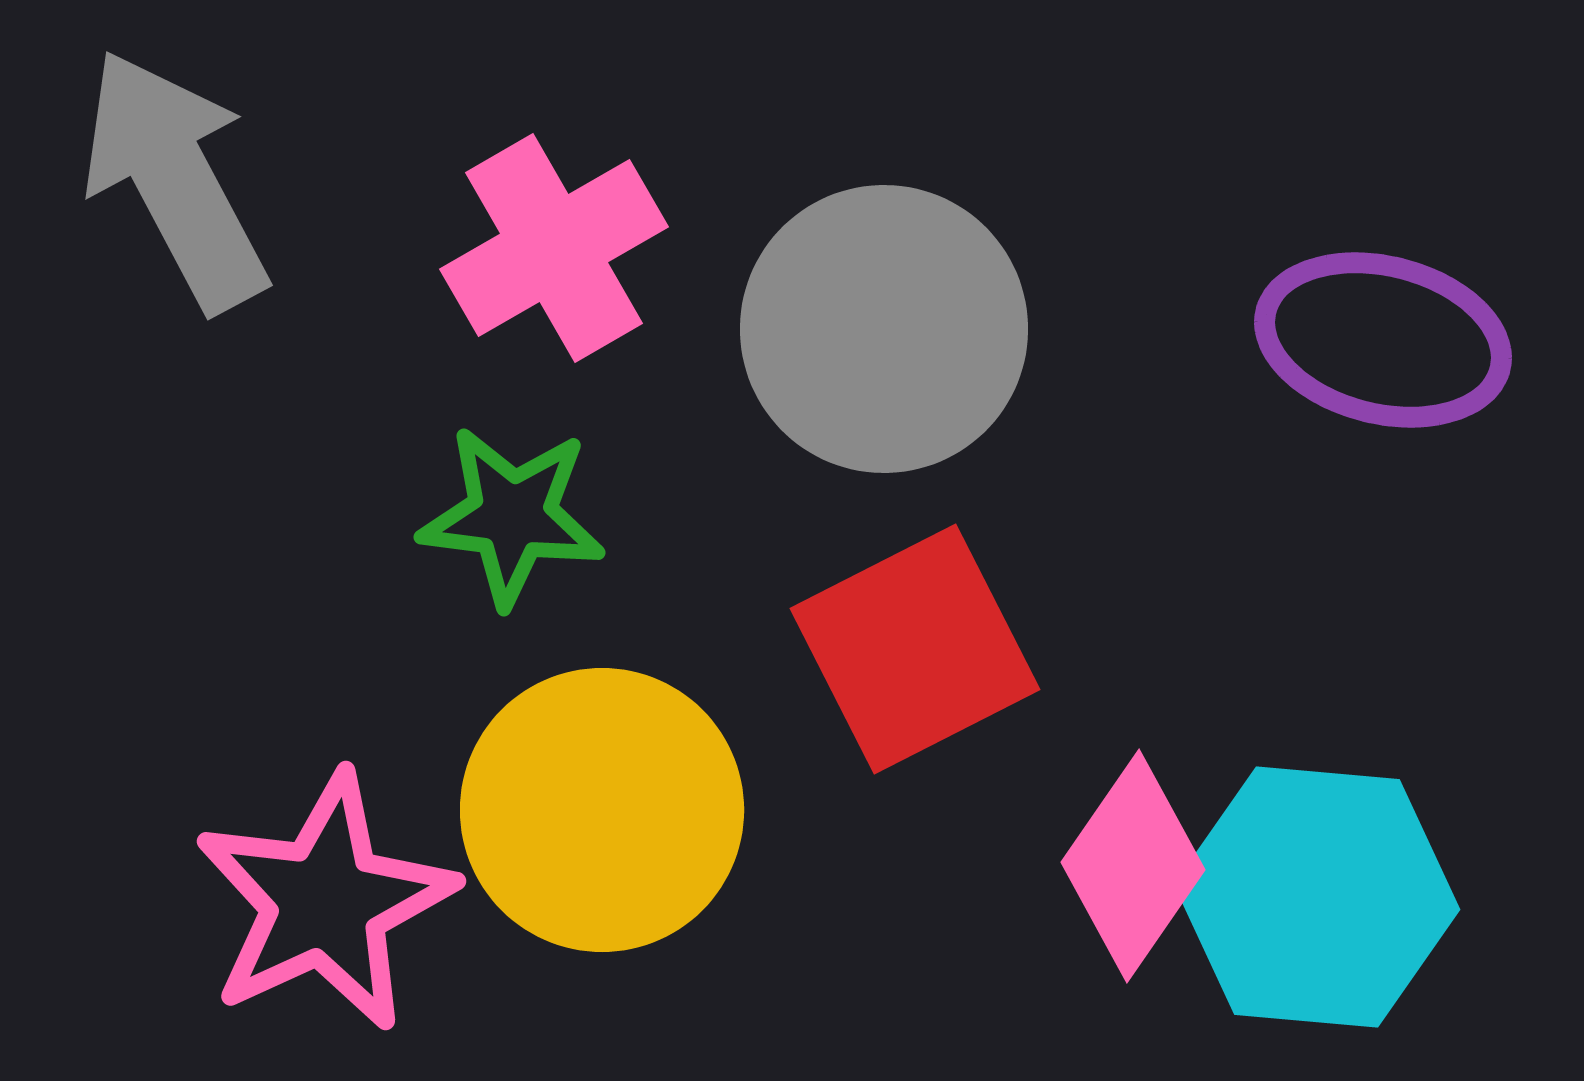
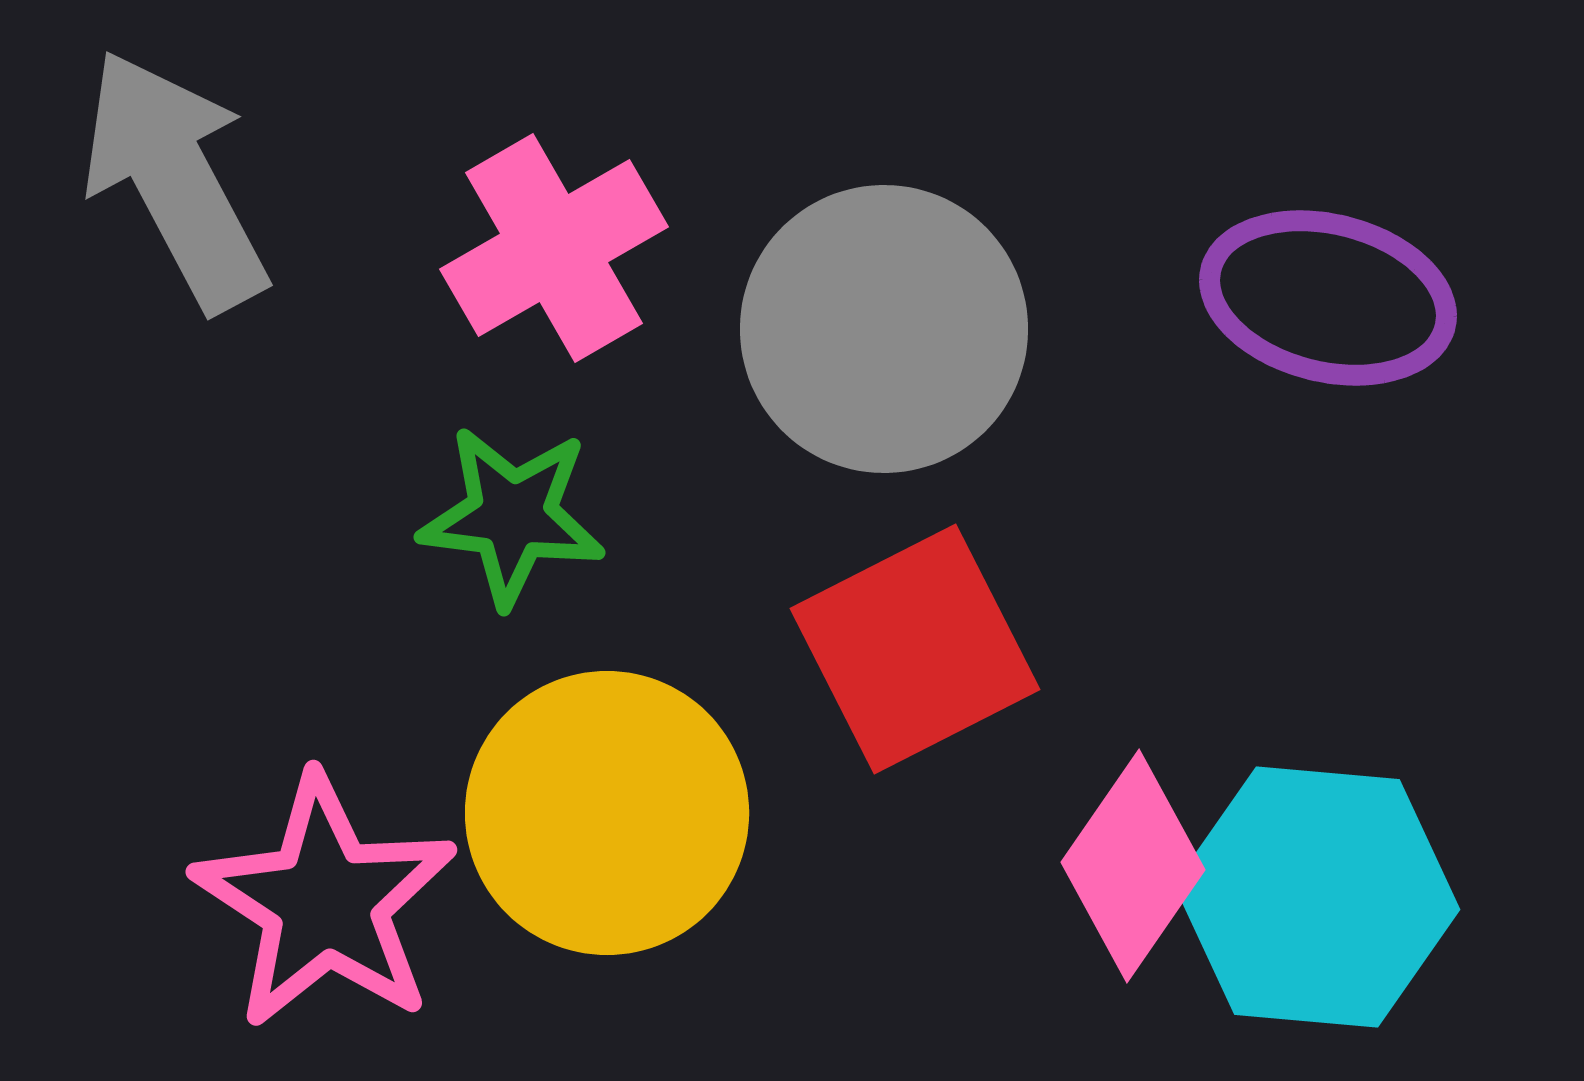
purple ellipse: moved 55 px left, 42 px up
yellow circle: moved 5 px right, 3 px down
pink star: rotated 14 degrees counterclockwise
